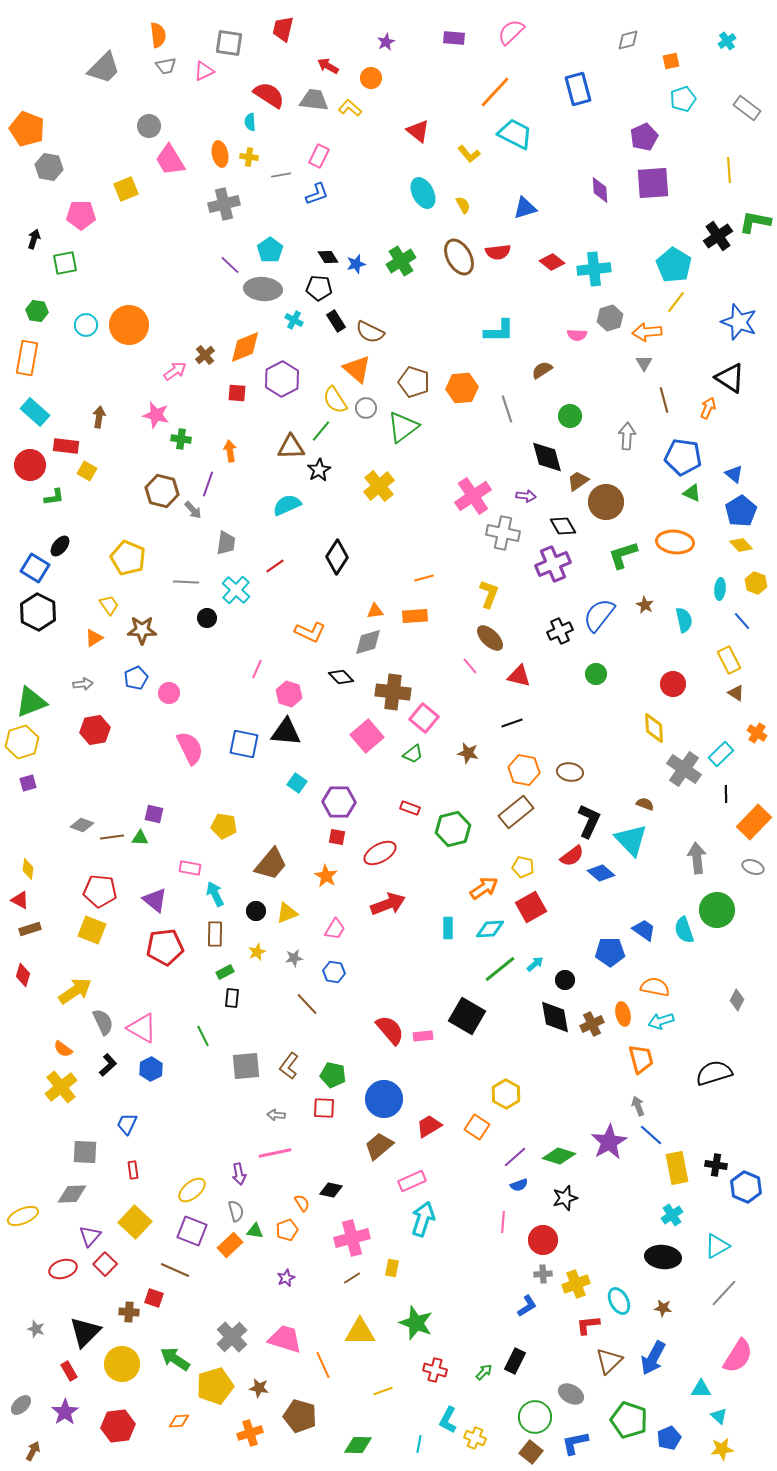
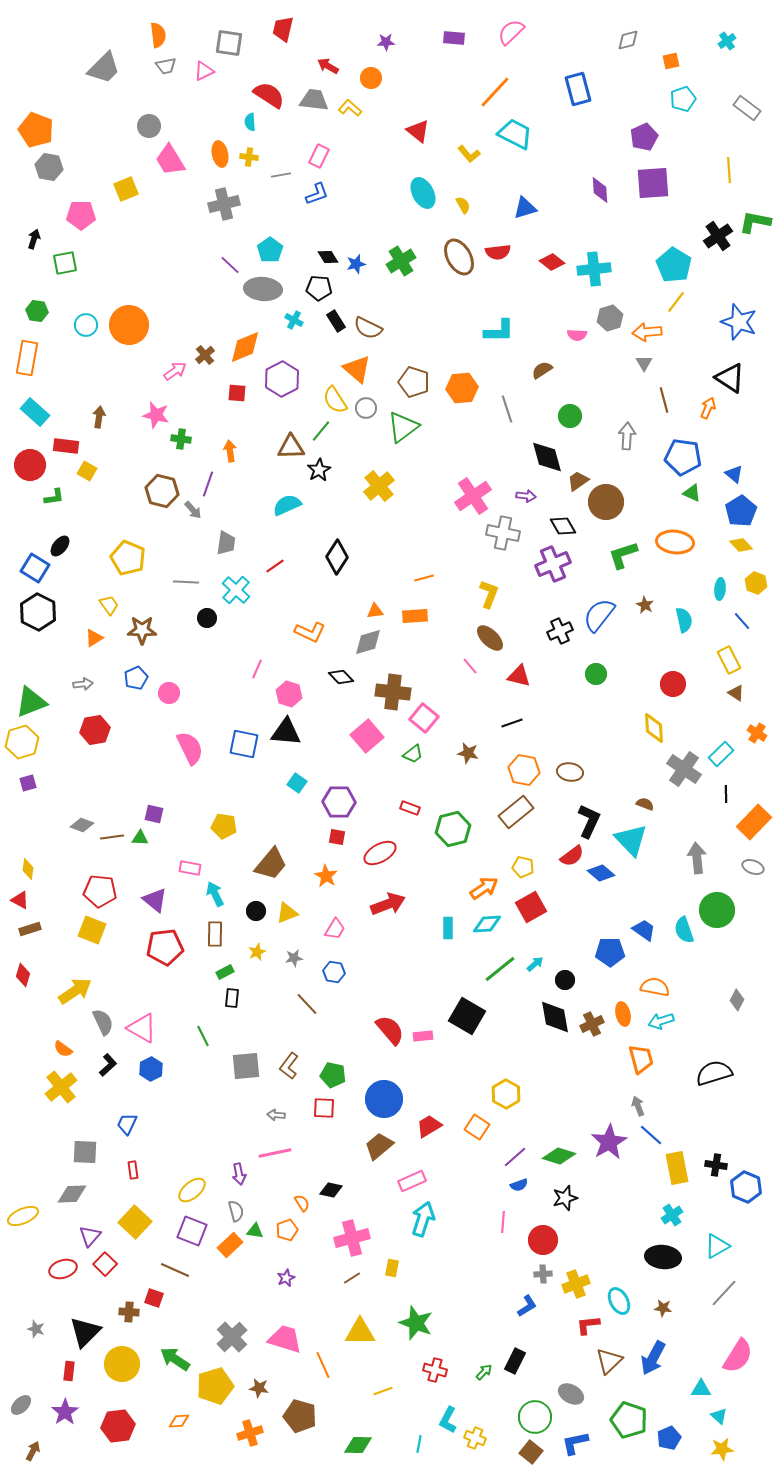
purple star at (386, 42): rotated 24 degrees clockwise
orange pentagon at (27, 129): moved 9 px right, 1 px down
brown semicircle at (370, 332): moved 2 px left, 4 px up
cyan diamond at (490, 929): moved 3 px left, 5 px up
red rectangle at (69, 1371): rotated 36 degrees clockwise
